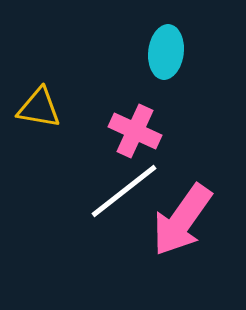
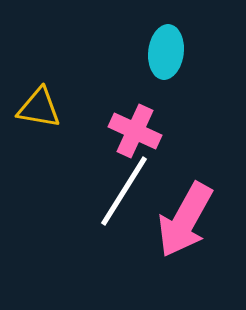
white line: rotated 20 degrees counterclockwise
pink arrow: moved 3 px right; rotated 6 degrees counterclockwise
